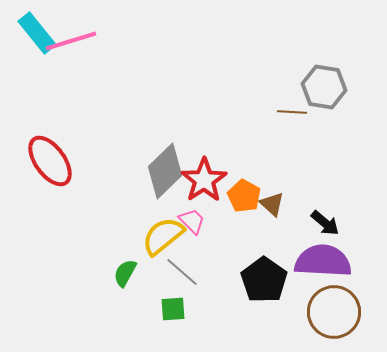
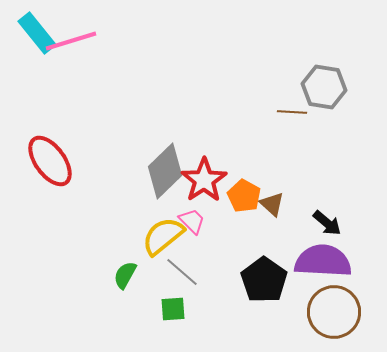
black arrow: moved 2 px right
green semicircle: moved 2 px down
